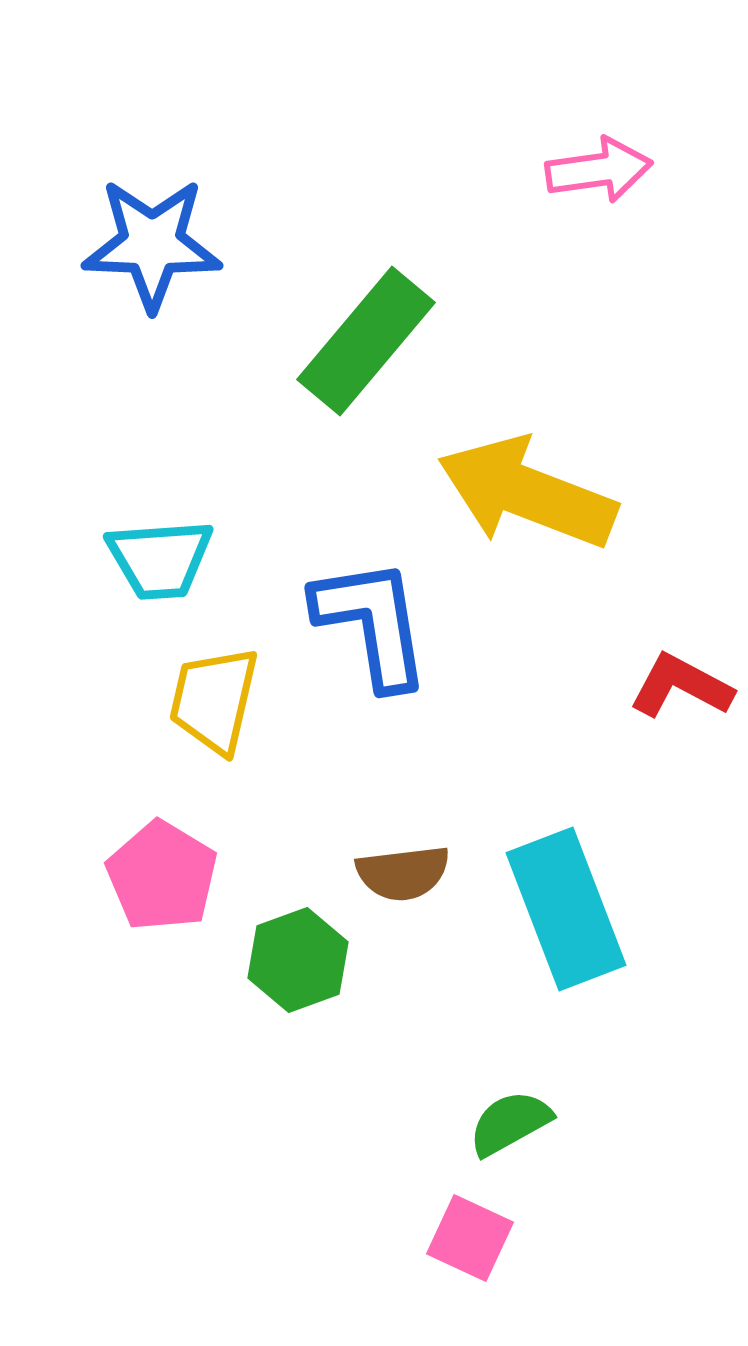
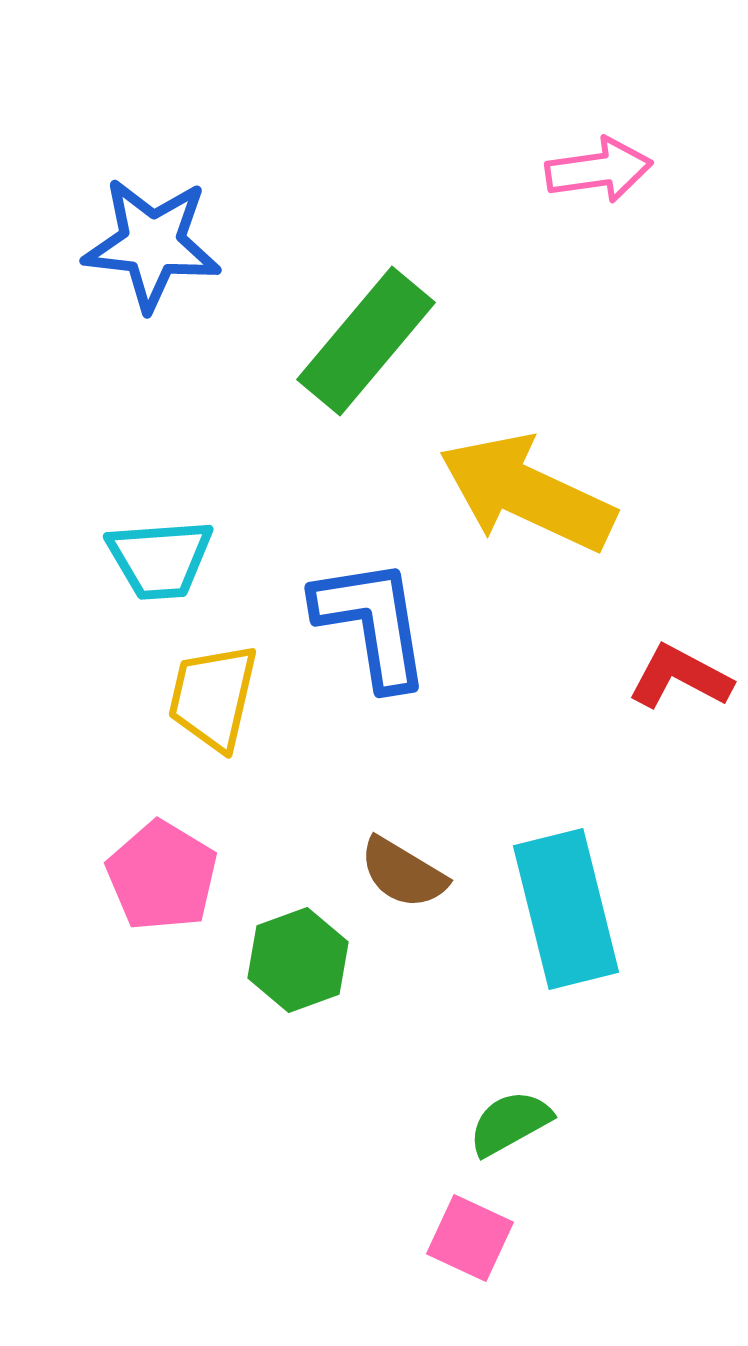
blue star: rotated 4 degrees clockwise
yellow arrow: rotated 4 degrees clockwise
red L-shape: moved 1 px left, 9 px up
yellow trapezoid: moved 1 px left, 3 px up
brown semicircle: rotated 38 degrees clockwise
cyan rectangle: rotated 7 degrees clockwise
